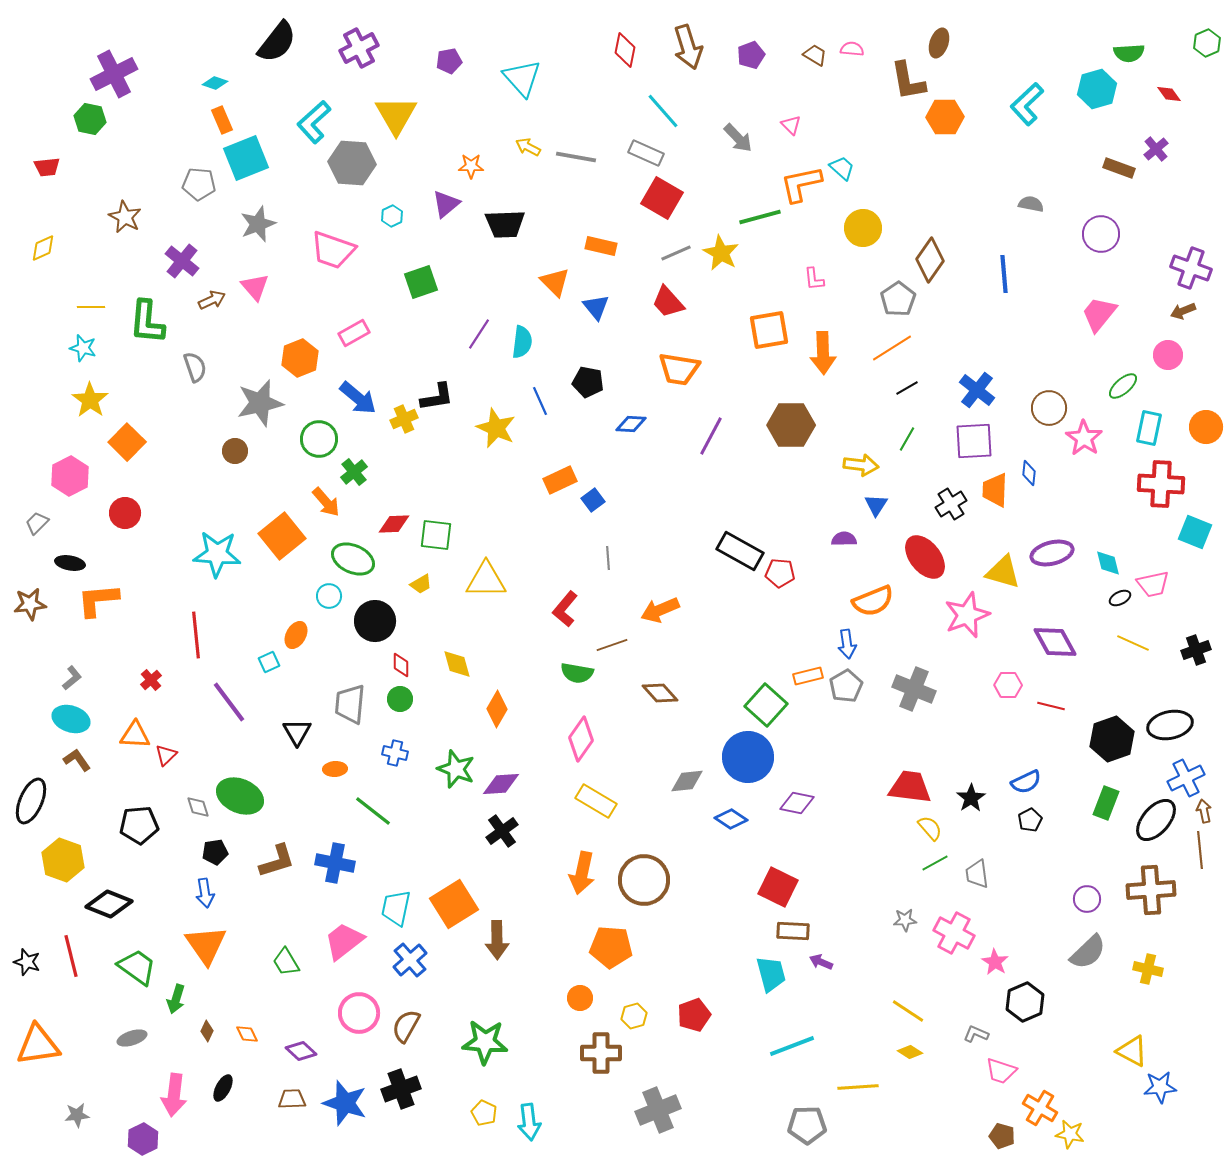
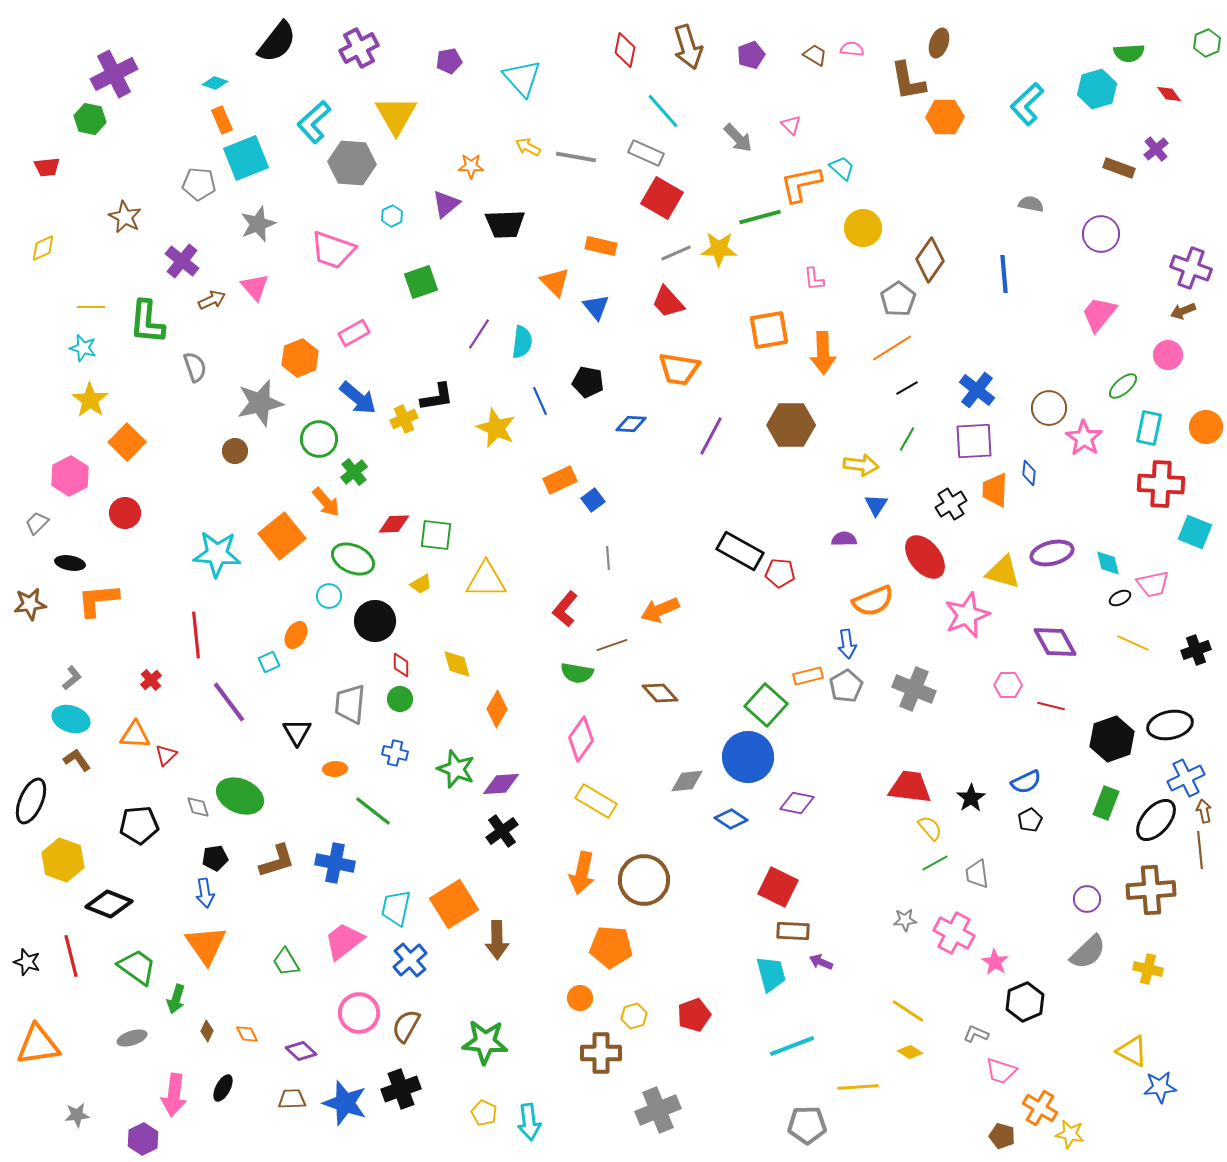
yellow star at (721, 253): moved 2 px left, 4 px up; rotated 27 degrees counterclockwise
black pentagon at (215, 852): moved 6 px down
